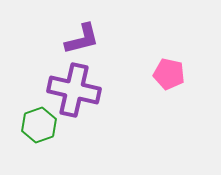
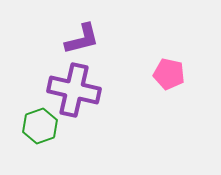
green hexagon: moved 1 px right, 1 px down
